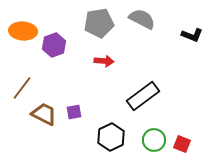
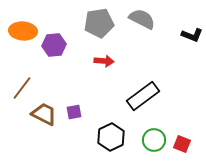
purple hexagon: rotated 15 degrees clockwise
